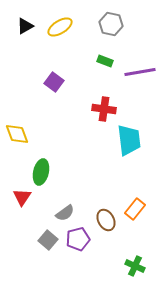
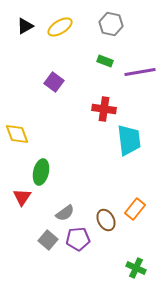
purple pentagon: rotated 10 degrees clockwise
green cross: moved 1 px right, 2 px down
